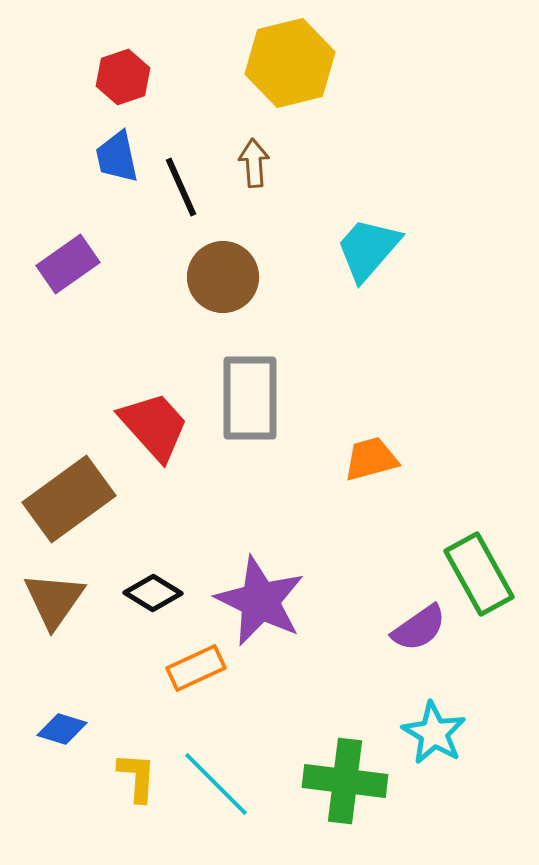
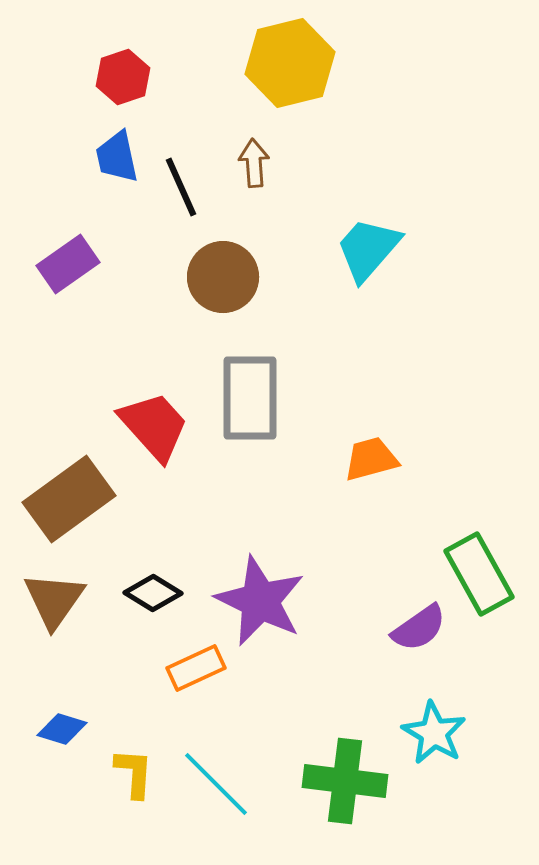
yellow L-shape: moved 3 px left, 4 px up
